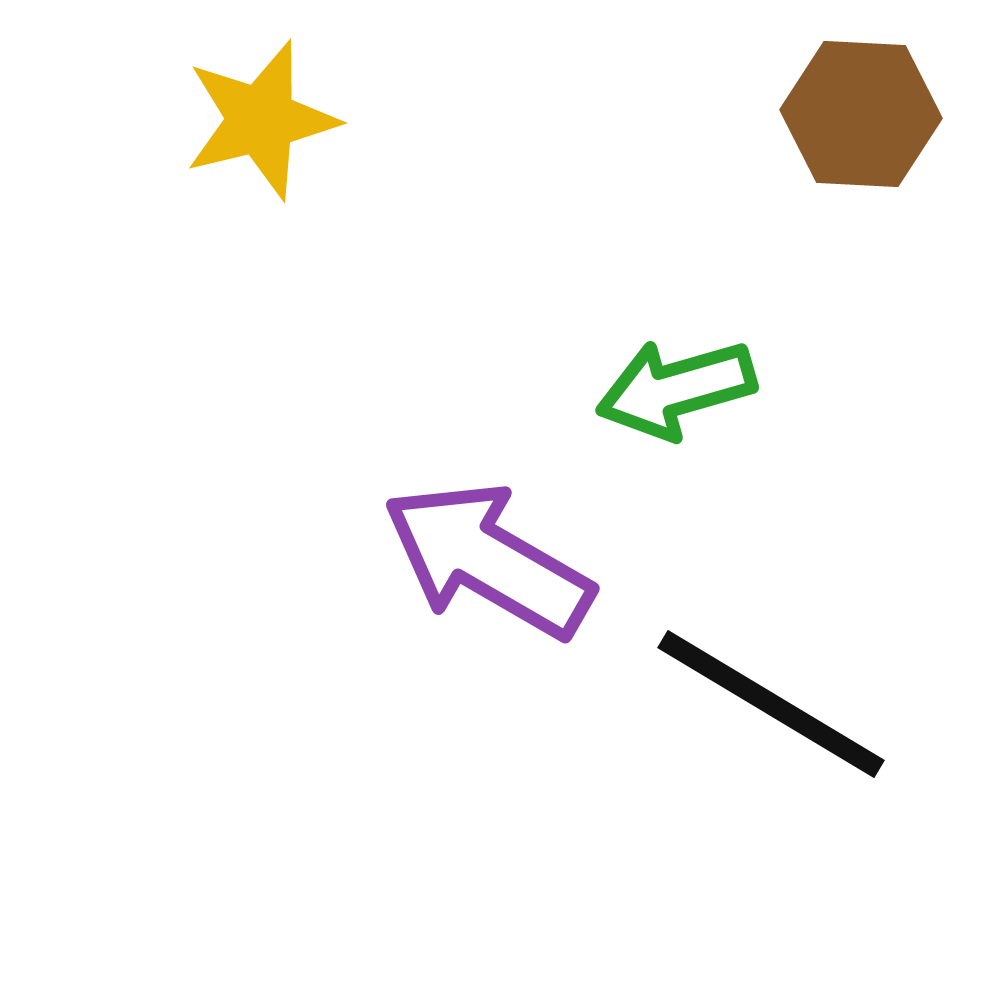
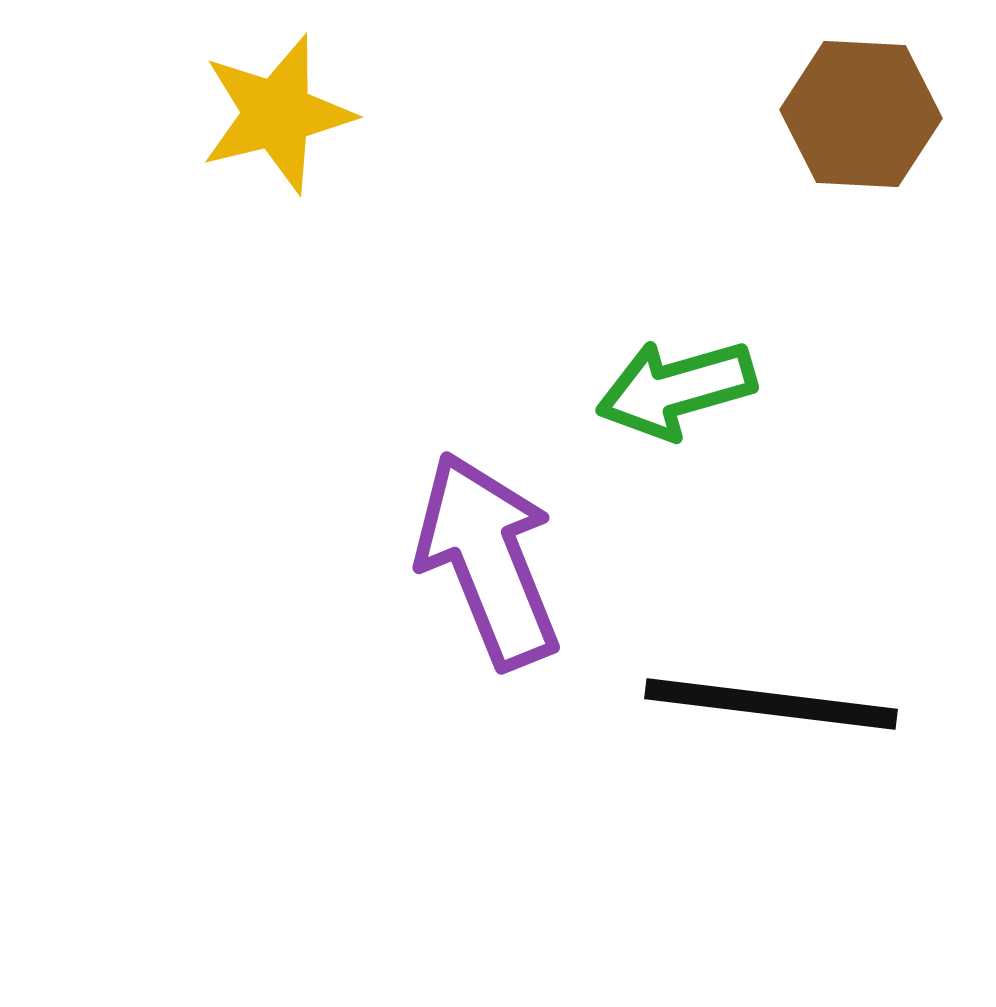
yellow star: moved 16 px right, 6 px up
purple arrow: rotated 38 degrees clockwise
black line: rotated 24 degrees counterclockwise
